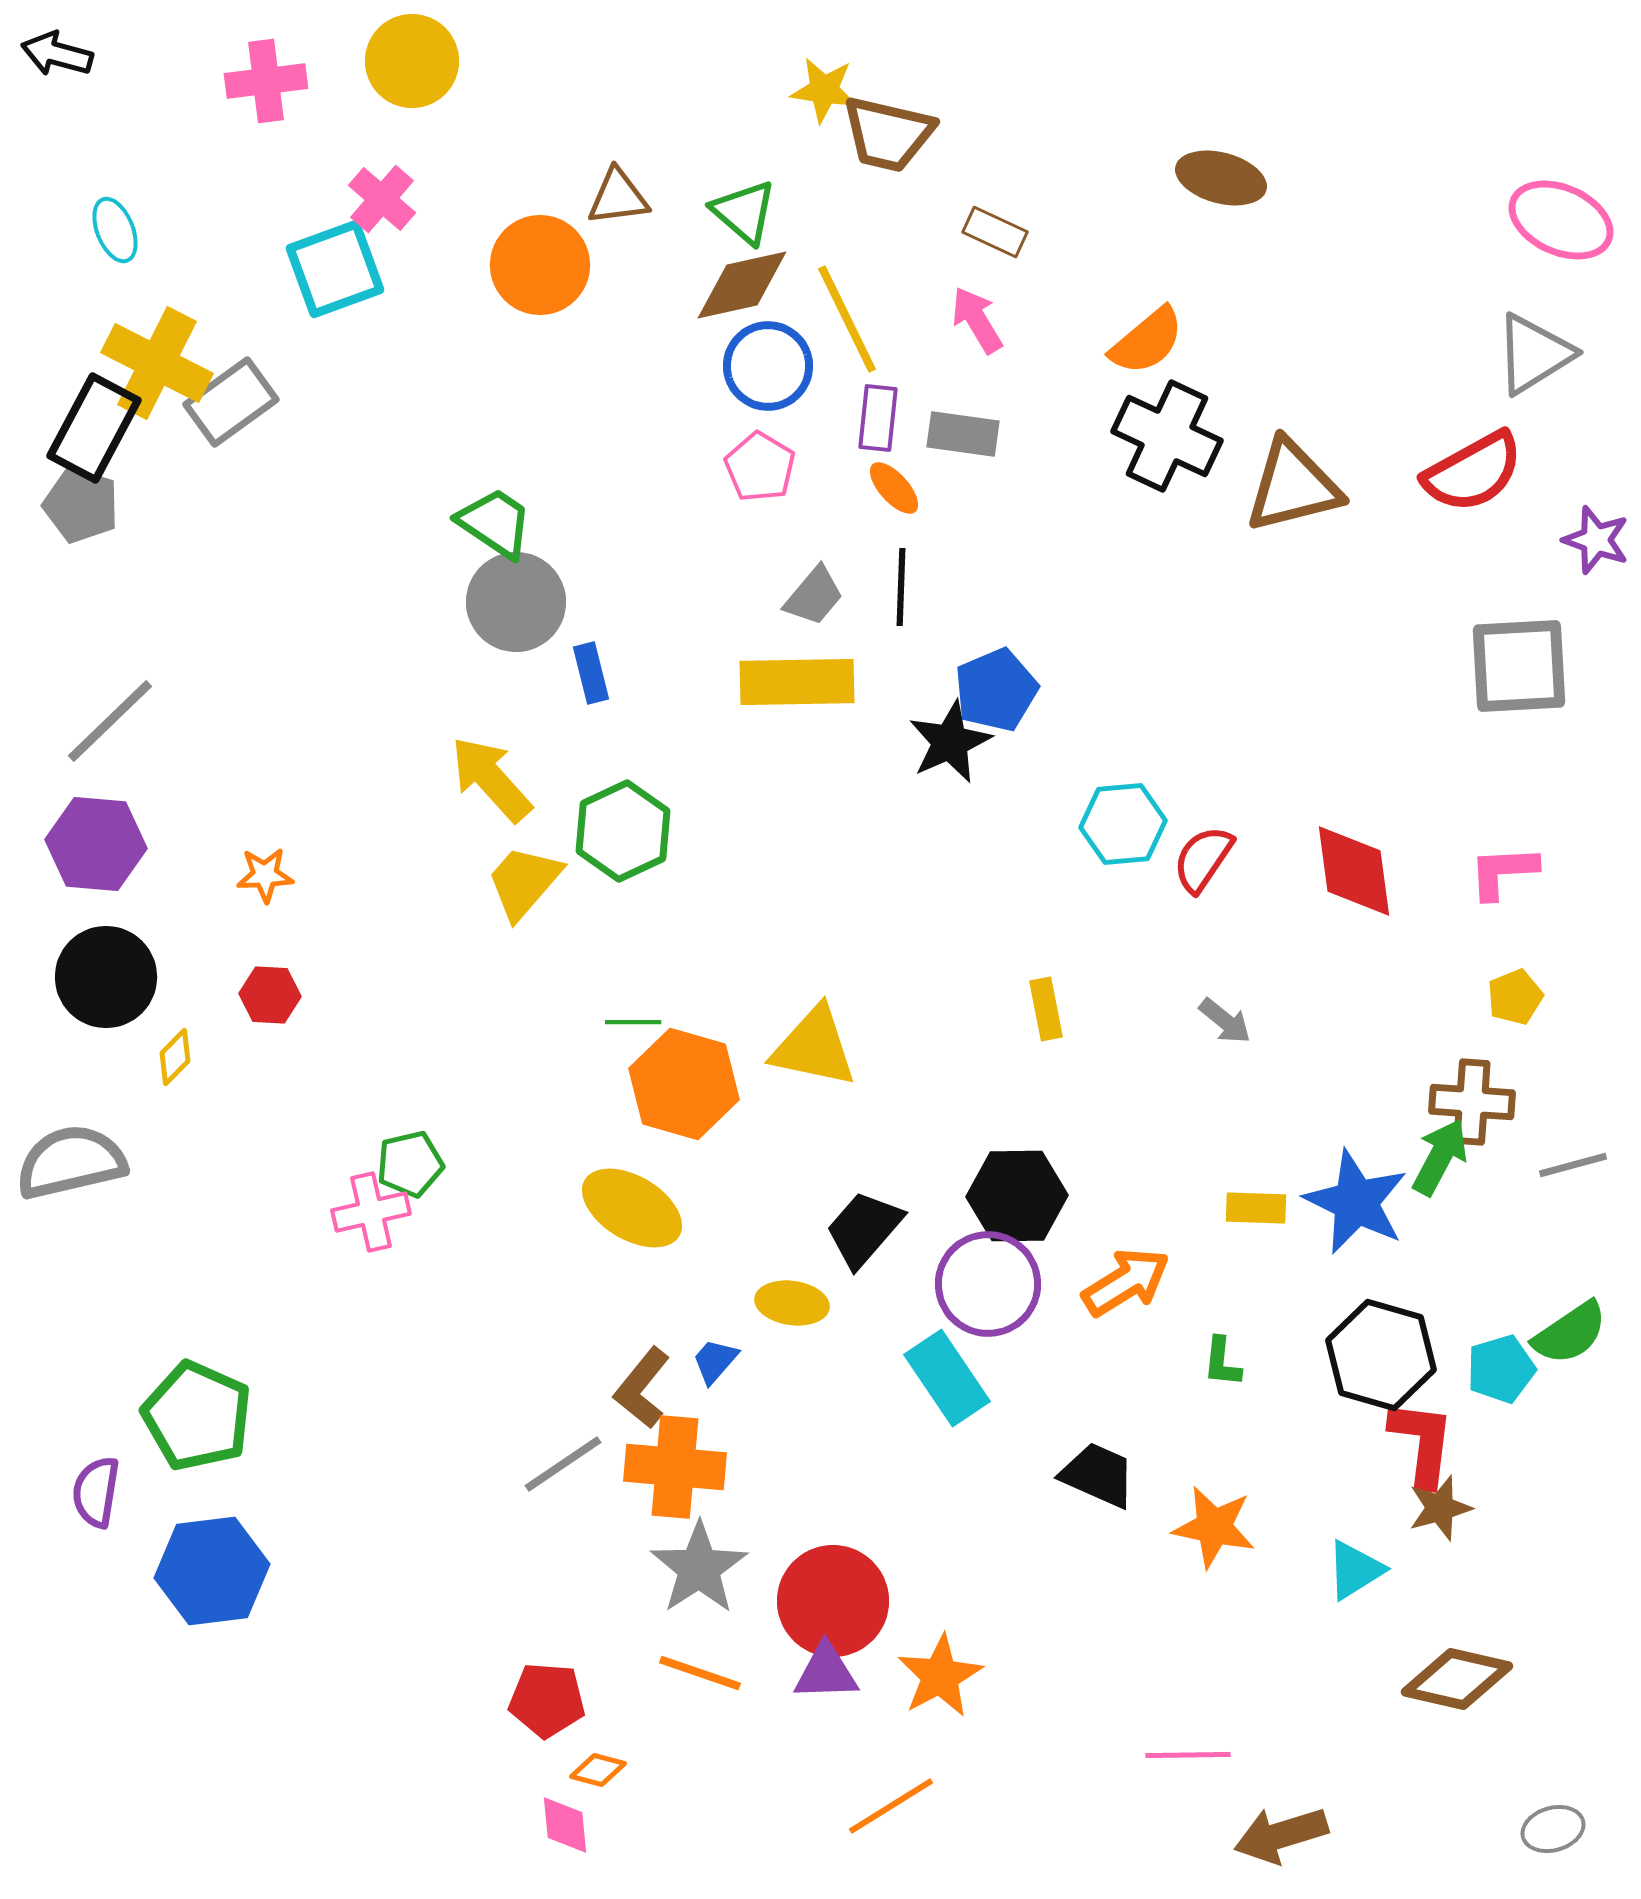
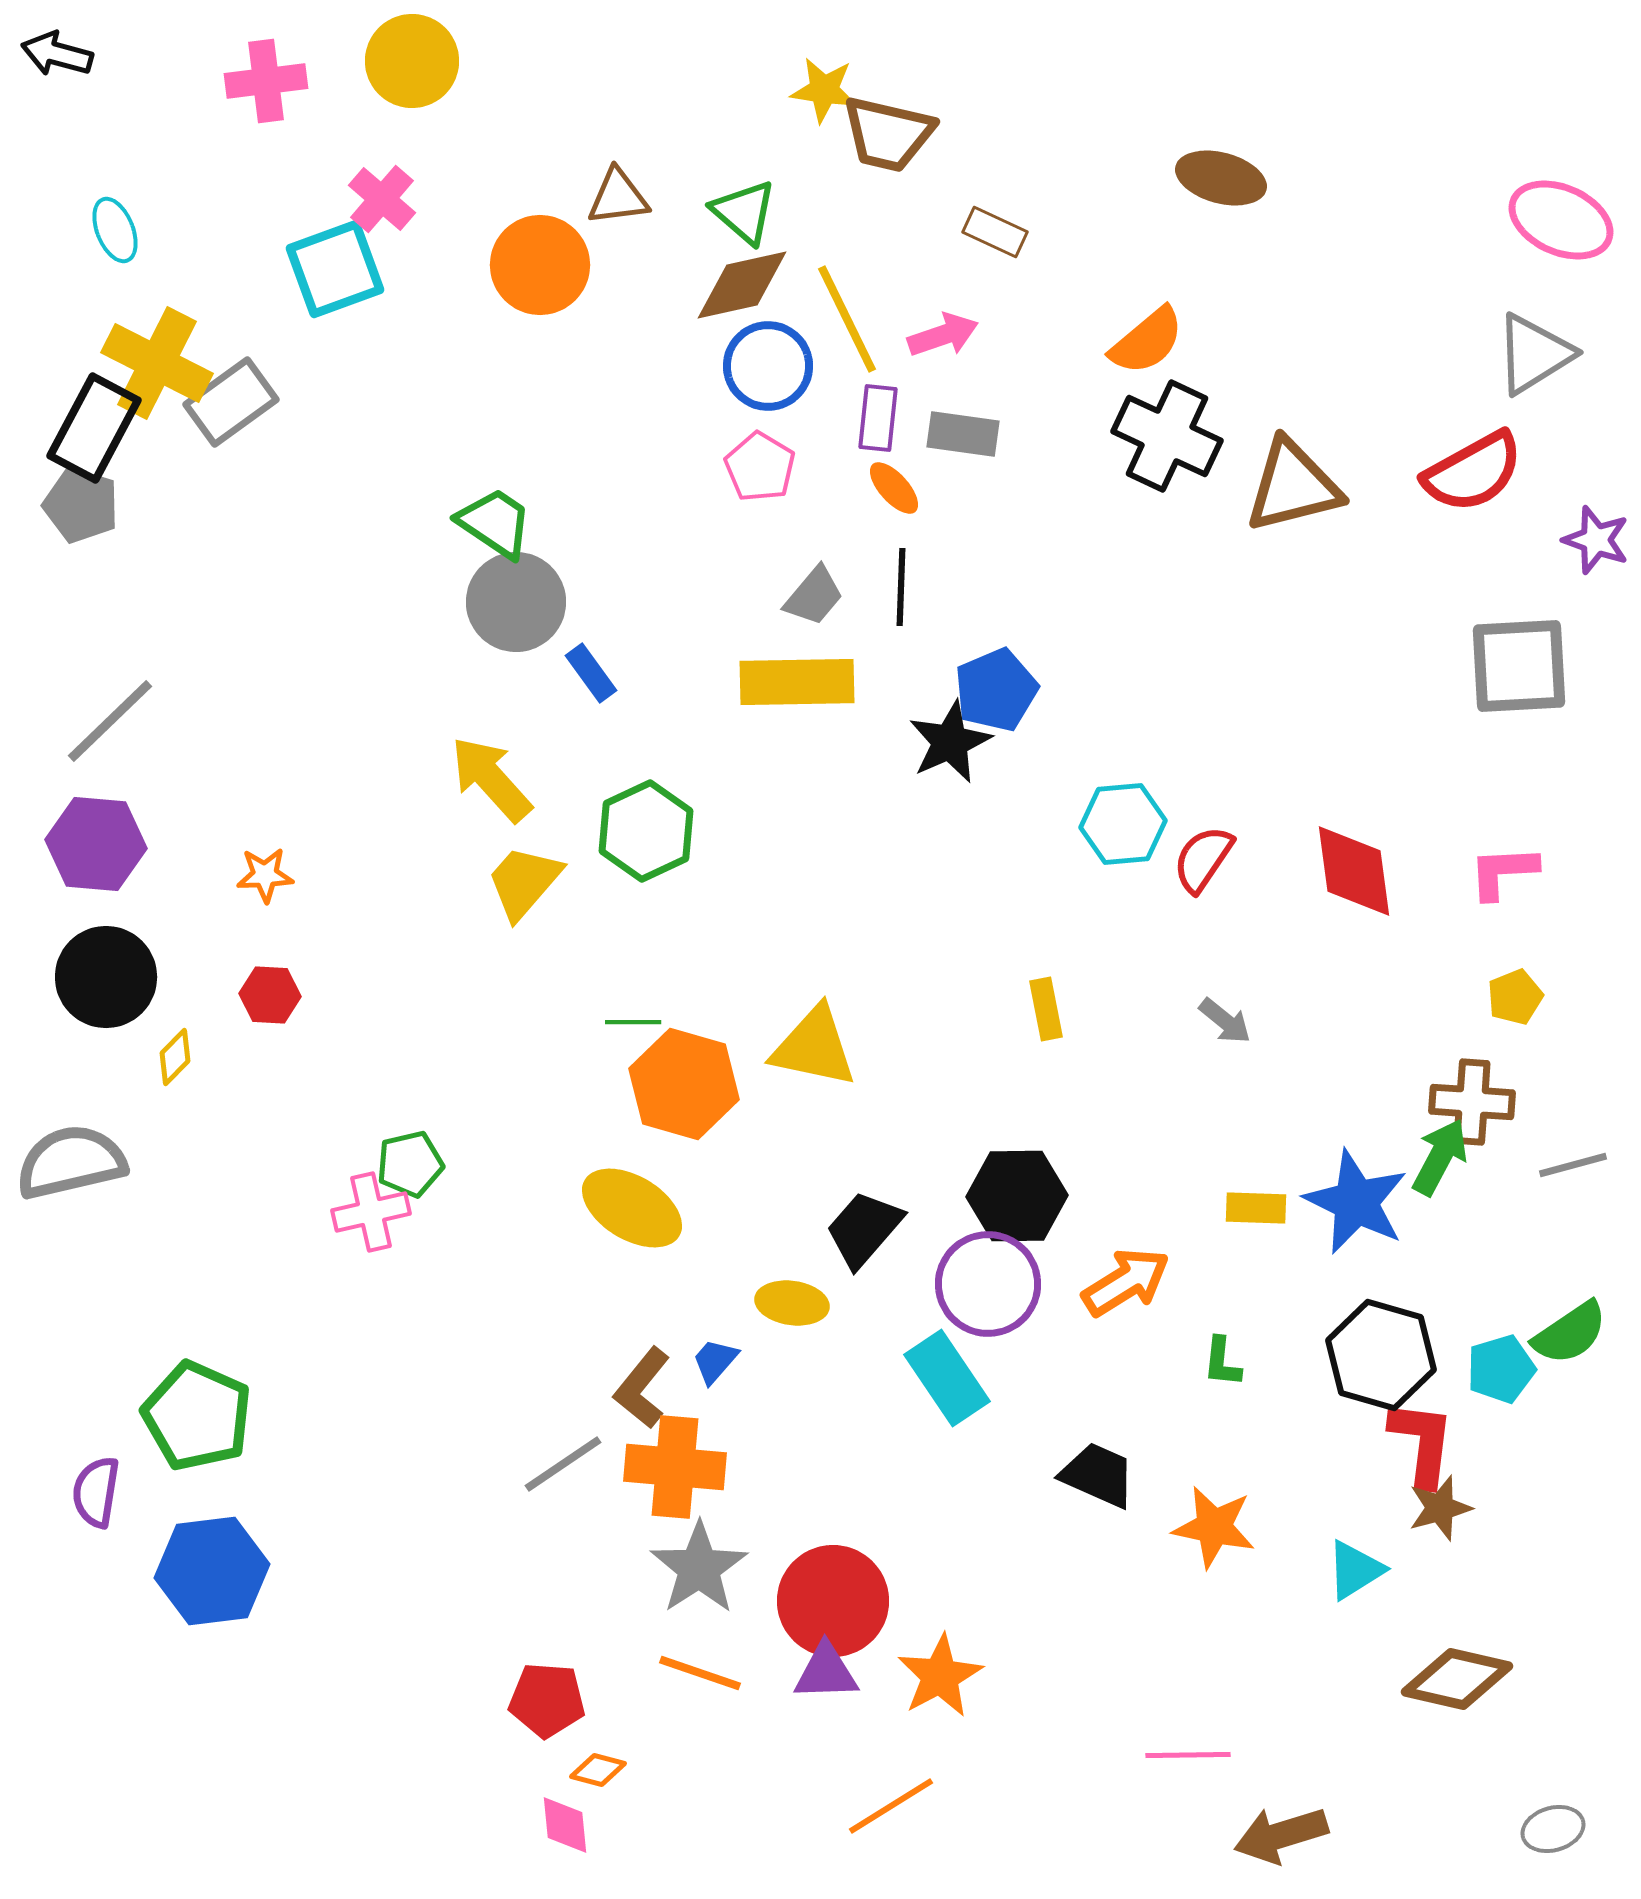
pink arrow at (977, 320): moved 34 px left, 15 px down; rotated 102 degrees clockwise
blue rectangle at (591, 673): rotated 22 degrees counterclockwise
green hexagon at (623, 831): moved 23 px right
